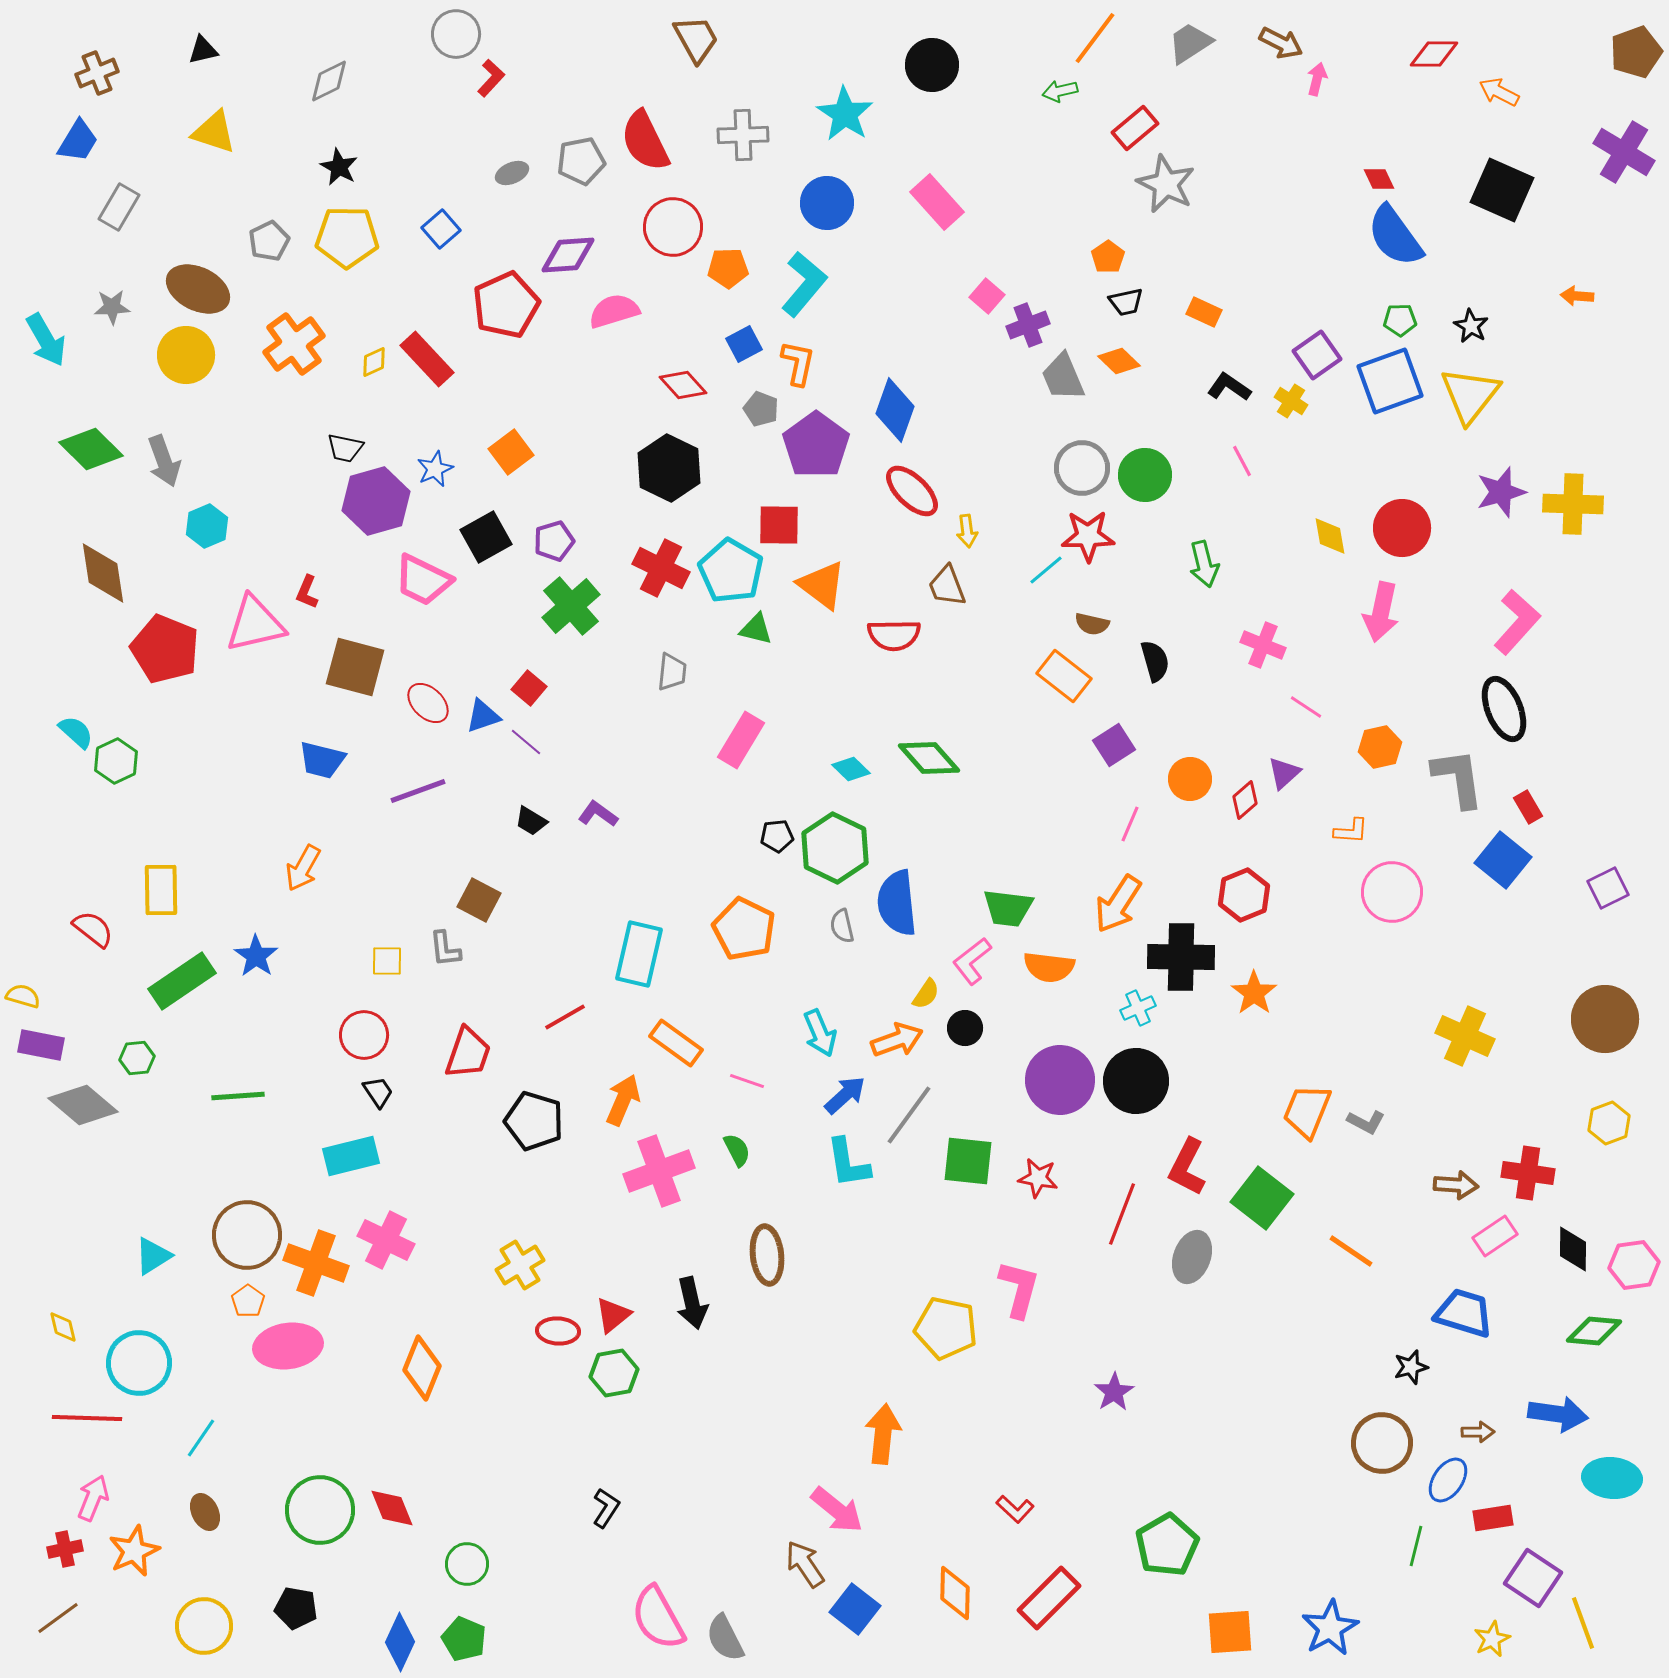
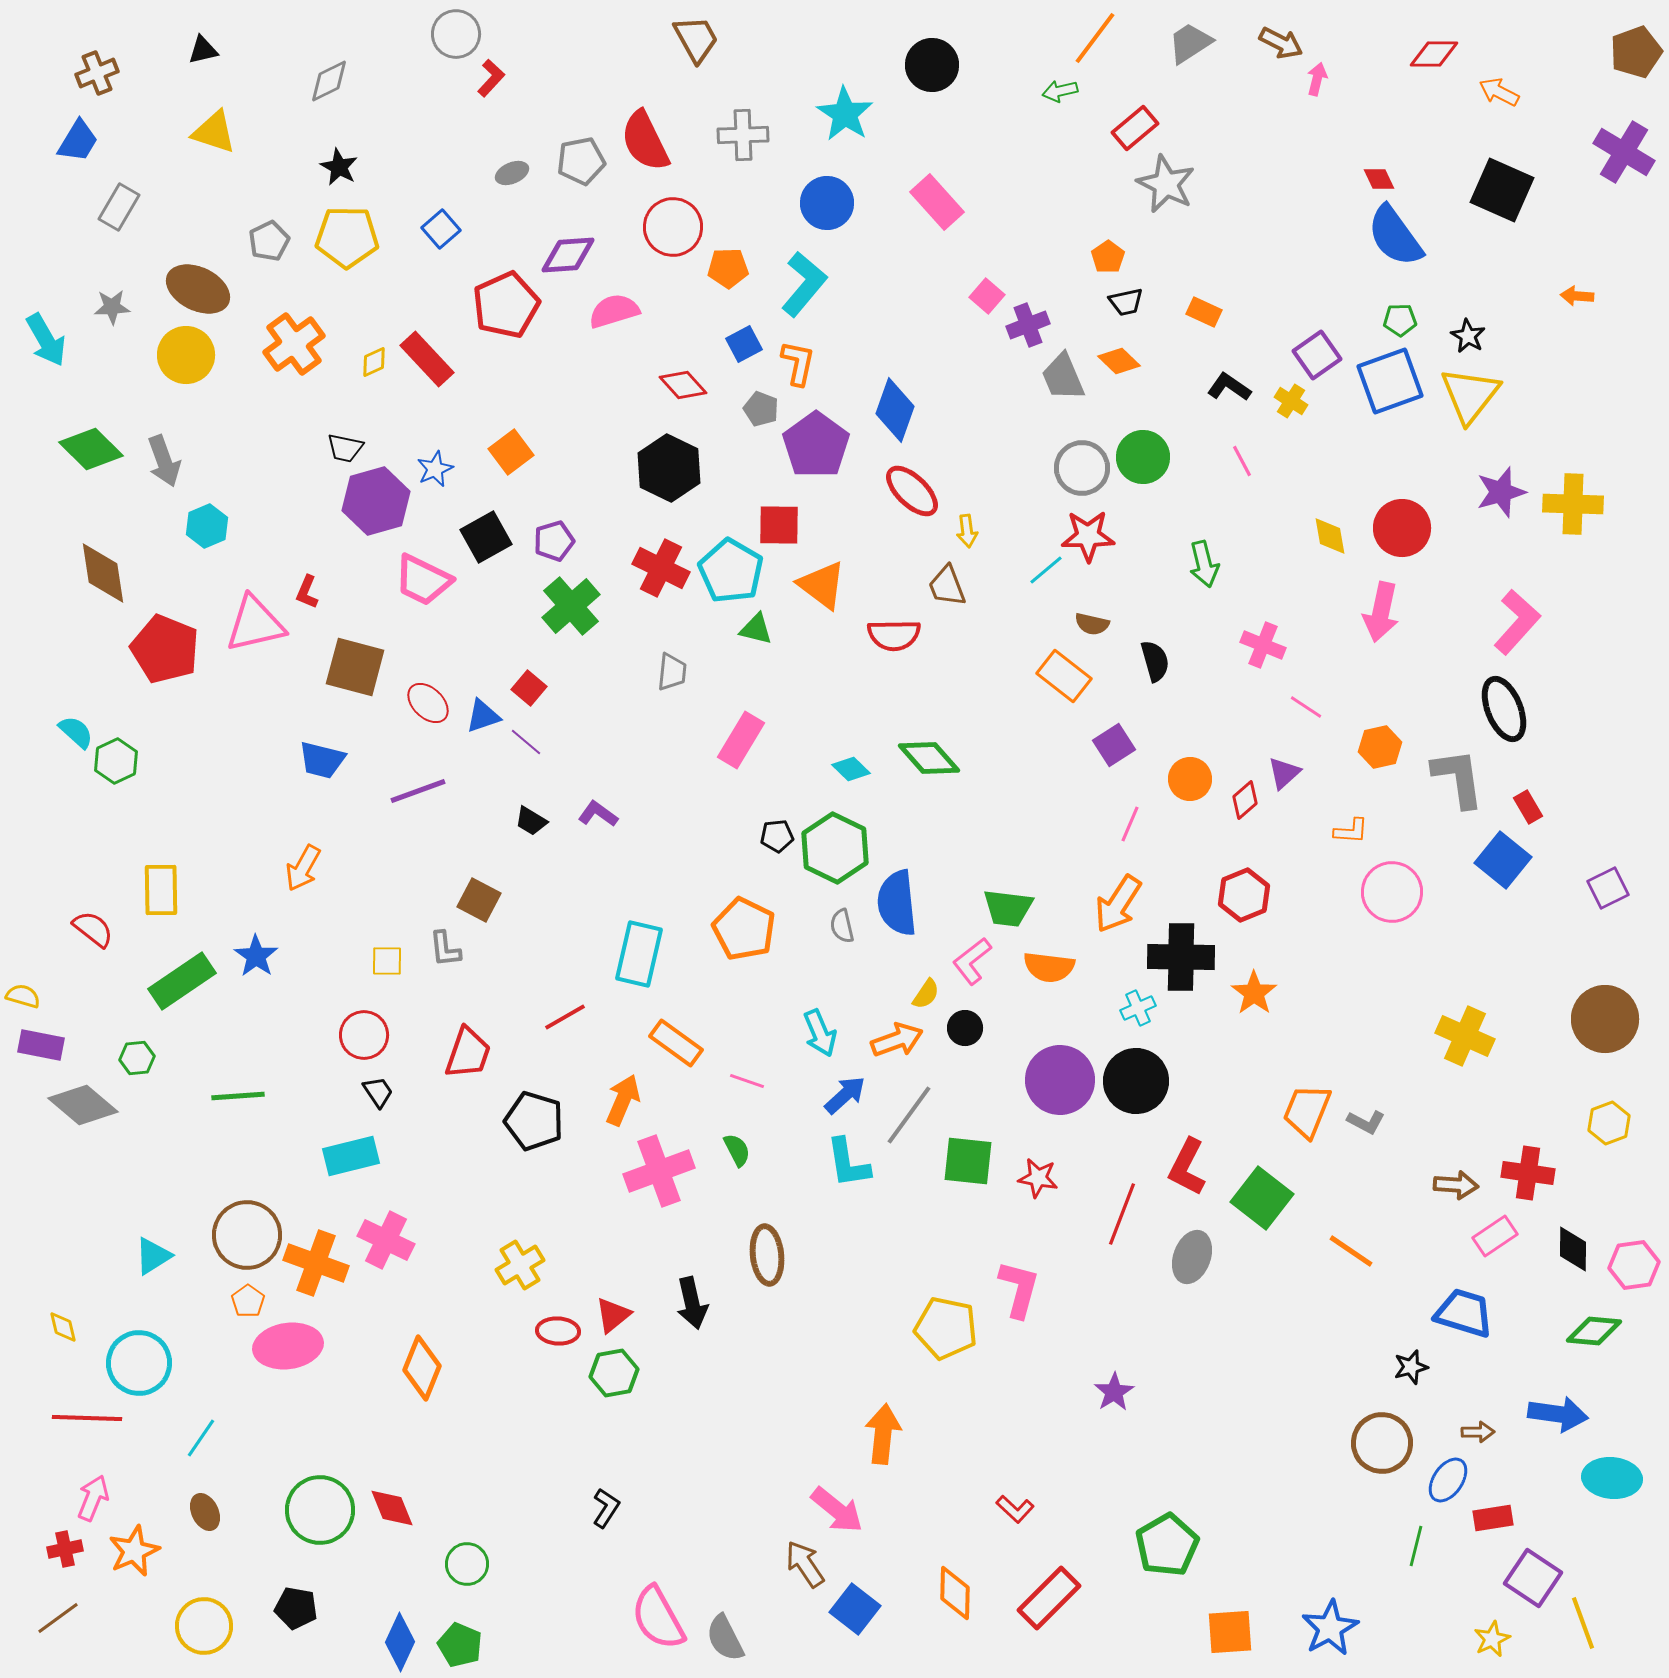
black star at (1471, 326): moved 3 px left, 10 px down
green circle at (1145, 475): moved 2 px left, 18 px up
green pentagon at (464, 1639): moved 4 px left, 6 px down
